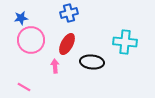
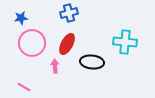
pink circle: moved 1 px right, 3 px down
